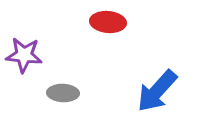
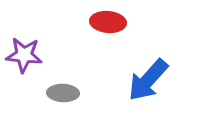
blue arrow: moved 9 px left, 11 px up
